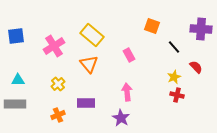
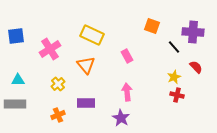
purple cross: moved 8 px left, 3 px down
yellow rectangle: rotated 15 degrees counterclockwise
pink cross: moved 4 px left, 3 px down
pink rectangle: moved 2 px left, 1 px down
orange triangle: moved 3 px left, 1 px down
